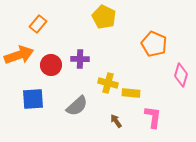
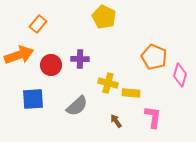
orange pentagon: moved 13 px down
pink diamond: moved 1 px left
